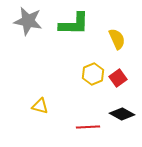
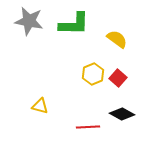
gray star: moved 1 px right
yellow semicircle: rotated 30 degrees counterclockwise
red square: rotated 12 degrees counterclockwise
